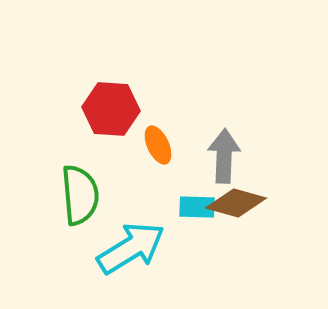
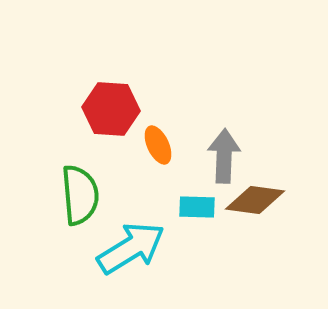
brown diamond: moved 19 px right, 3 px up; rotated 8 degrees counterclockwise
